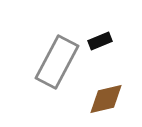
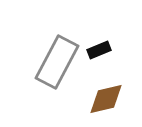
black rectangle: moved 1 px left, 9 px down
